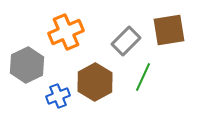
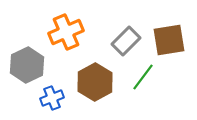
brown square: moved 10 px down
green line: rotated 12 degrees clockwise
blue cross: moved 6 px left, 2 px down
